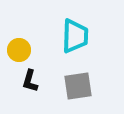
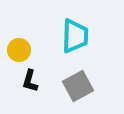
gray square: rotated 20 degrees counterclockwise
